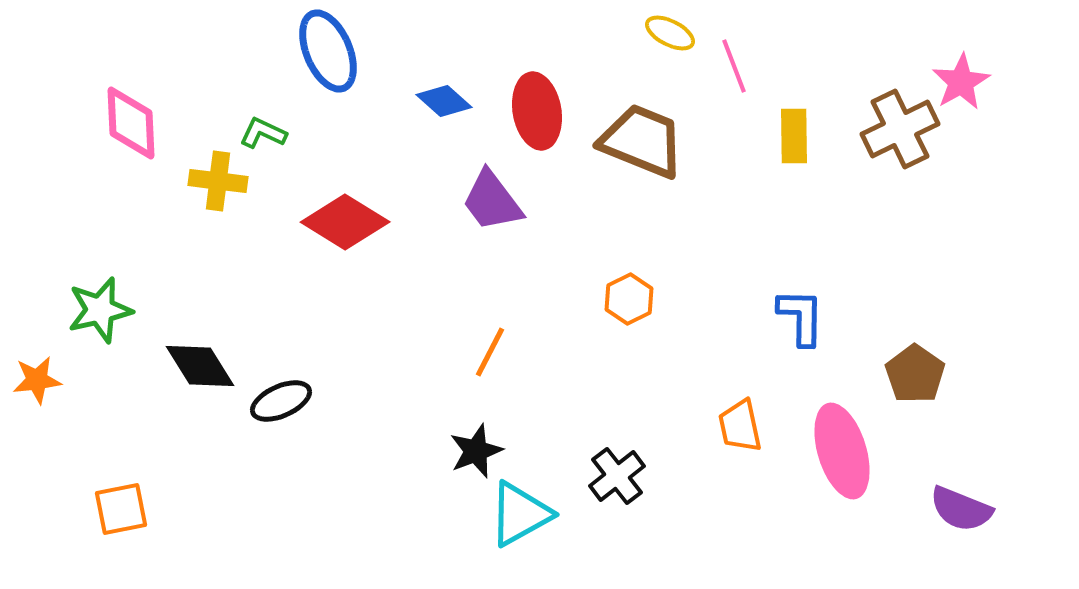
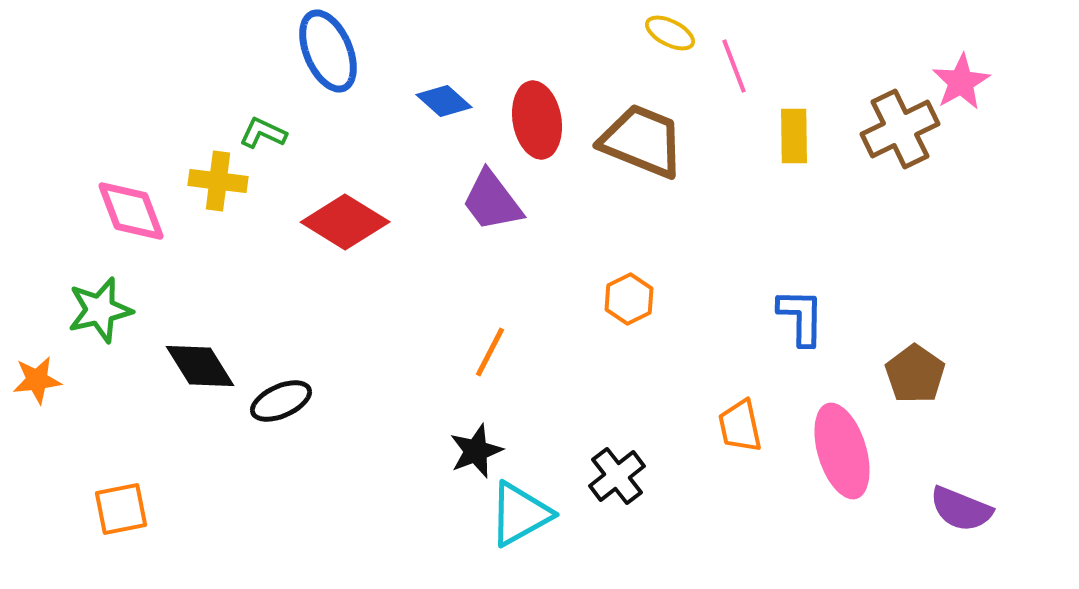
red ellipse: moved 9 px down
pink diamond: moved 88 px down; rotated 18 degrees counterclockwise
